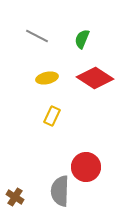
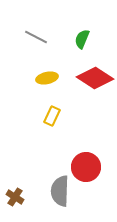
gray line: moved 1 px left, 1 px down
